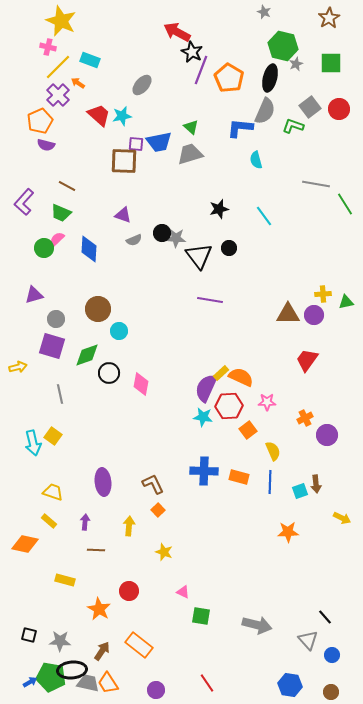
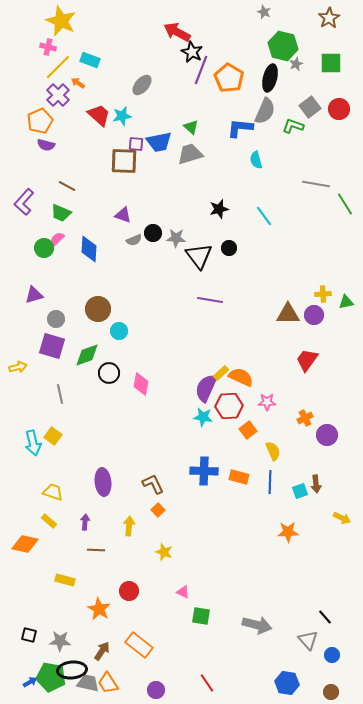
black circle at (162, 233): moved 9 px left
blue hexagon at (290, 685): moved 3 px left, 2 px up
